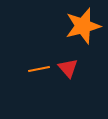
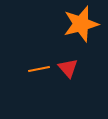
orange star: moved 2 px left, 2 px up
